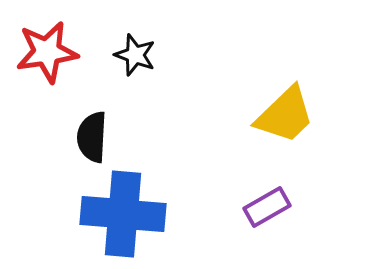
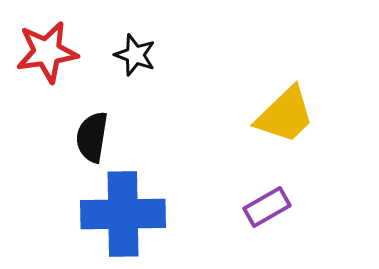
black semicircle: rotated 6 degrees clockwise
blue cross: rotated 6 degrees counterclockwise
